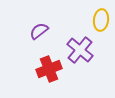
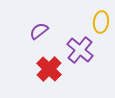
yellow ellipse: moved 2 px down
red cross: rotated 25 degrees counterclockwise
